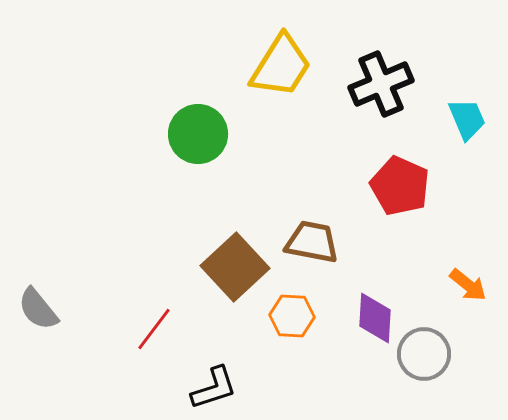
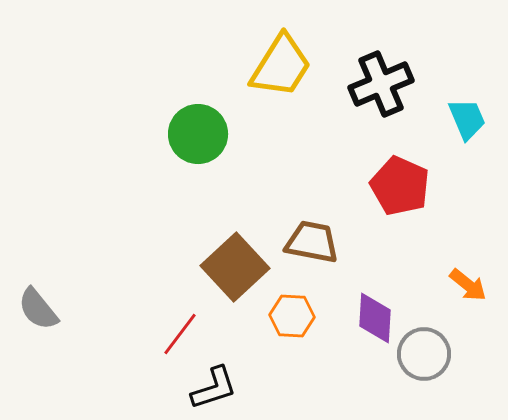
red line: moved 26 px right, 5 px down
